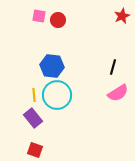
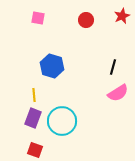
pink square: moved 1 px left, 2 px down
red circle: moved 28 px right
blue hexagon: rotated 10 degrees clockwise
cyan circle: moved 5 px right, 26 px down
purple rectangle: rotated 60 degrees clockwise
